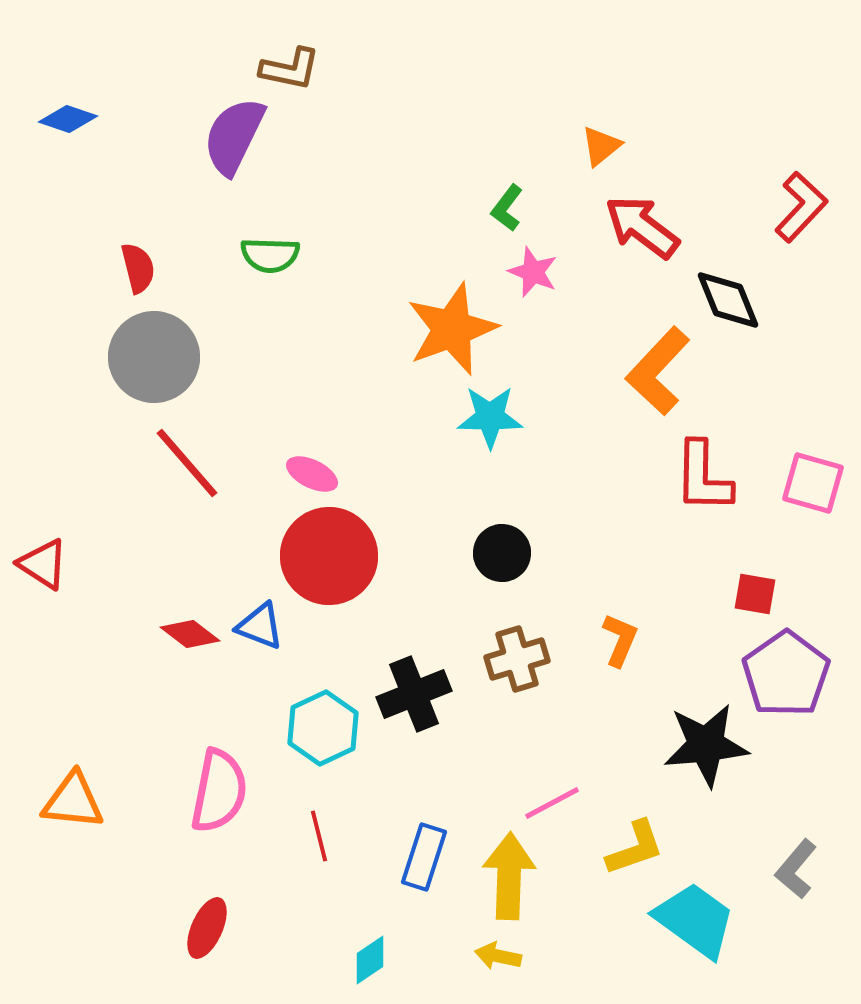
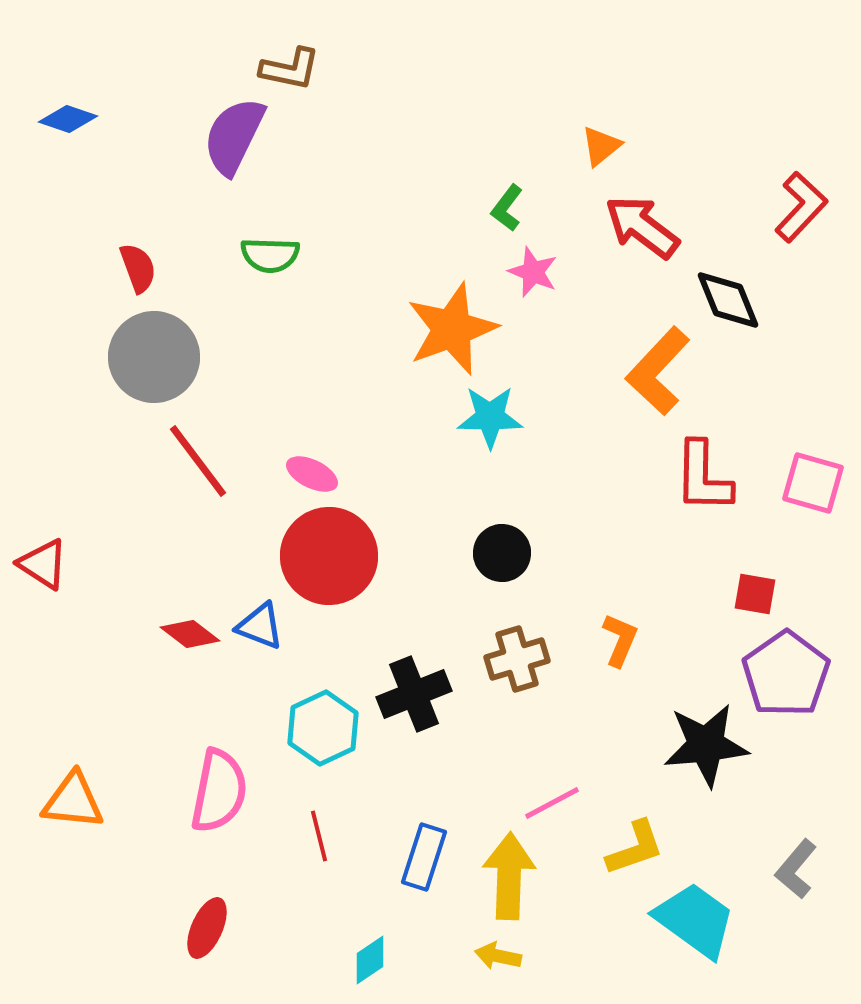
red semicircle at (138, 268): rotated 6 degrees counterclockwise
red line at (187, 463): moved 11 px right, 2 px up; rotated 4 degrees clockwise
